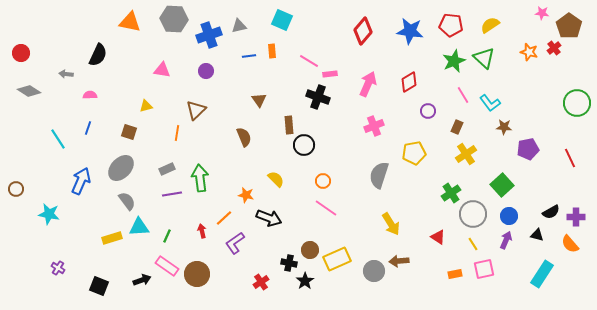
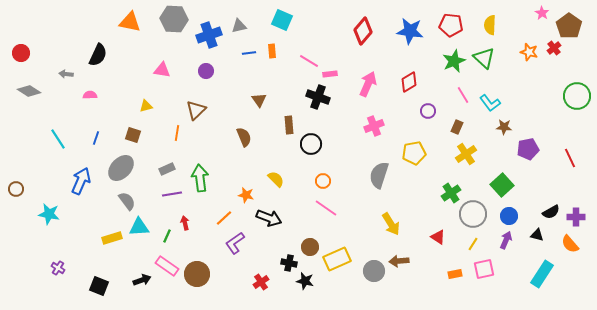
pink star at (542, 13): rotated 24 degrees clockwise
yellow semicircle at (490, 25): rotated 54 degrees counterclockwise
blue line at (249, 56): moved 3 px up
green circle at (577, 103): moved 7 px up
blue line at (88, 128): moved 8 px right, 10 px down
brown square at (129, 132): moved 4 px right, 3 px down
black circle at (304, 145): moved 7 px right, 1 px up
red arrow at (202, 231): moved 17 px left, 8 px up
yellow line at (473, 244): rotated 64 degrees clockwise
brown circle at (310, 250): moved 3 px up
black star at (305, 281): rotated 24 degrees counterclockwise
